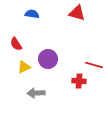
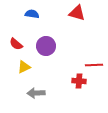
red semicircle: rotated 16 degrees counterclockwise
purple circle: moved 2 px left, 13 px up
red line: rotated 18 degrees counterclockwise
